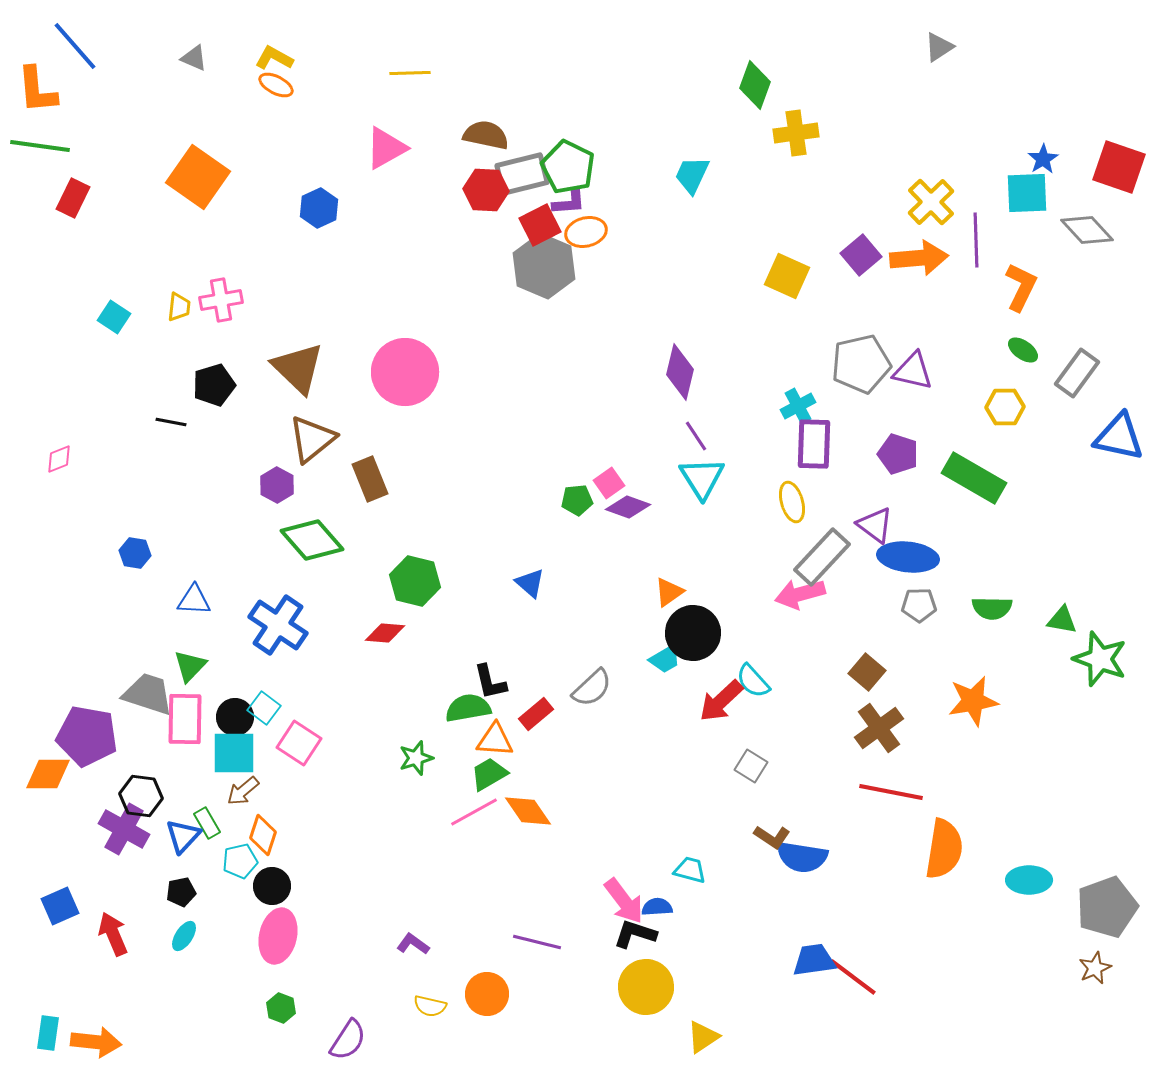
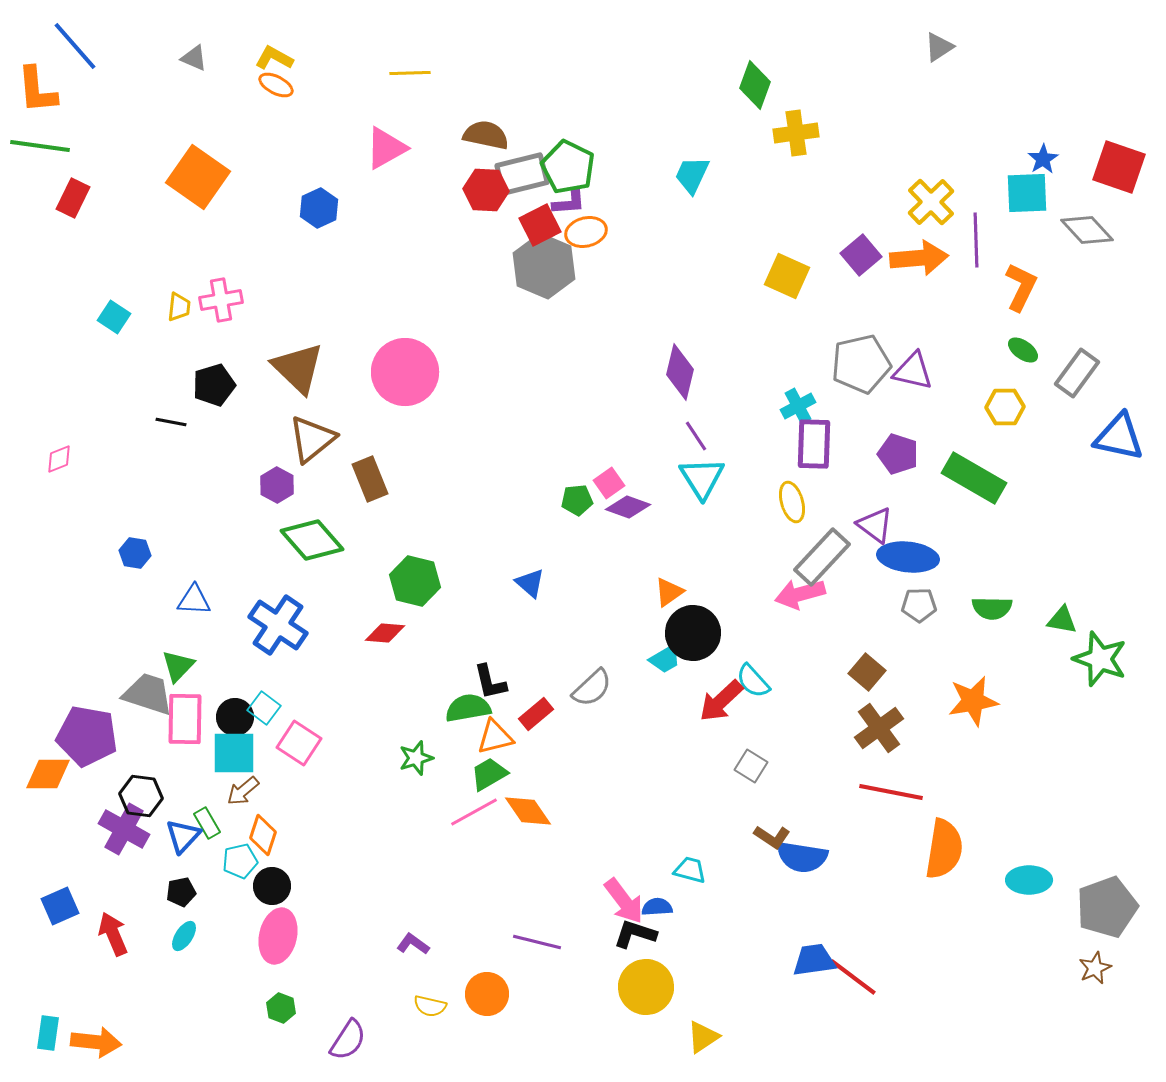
green triangle at (190, 666): moved 12 px left
orange triangle at (495, 740): moved 3 px up; rotated 18 degrees counterclockwise
